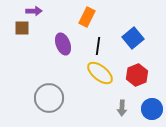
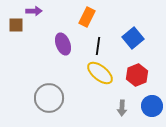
brown square: moved 6 px left, 3 px up
blue circle: moved 3 px up
